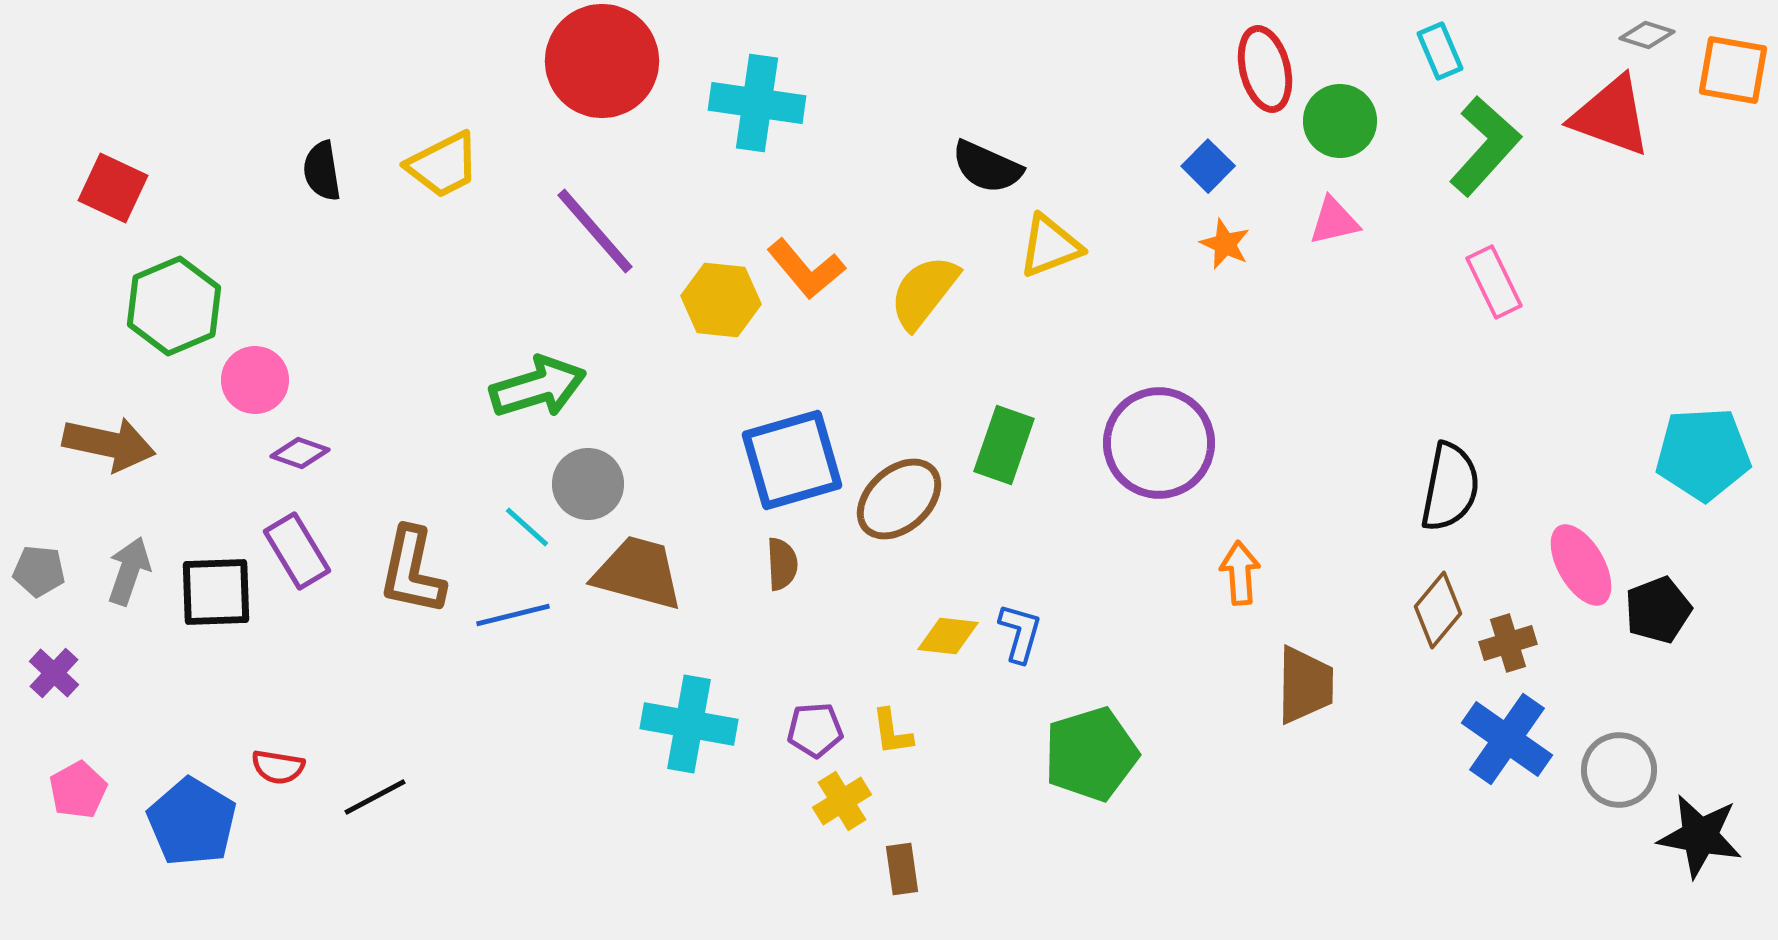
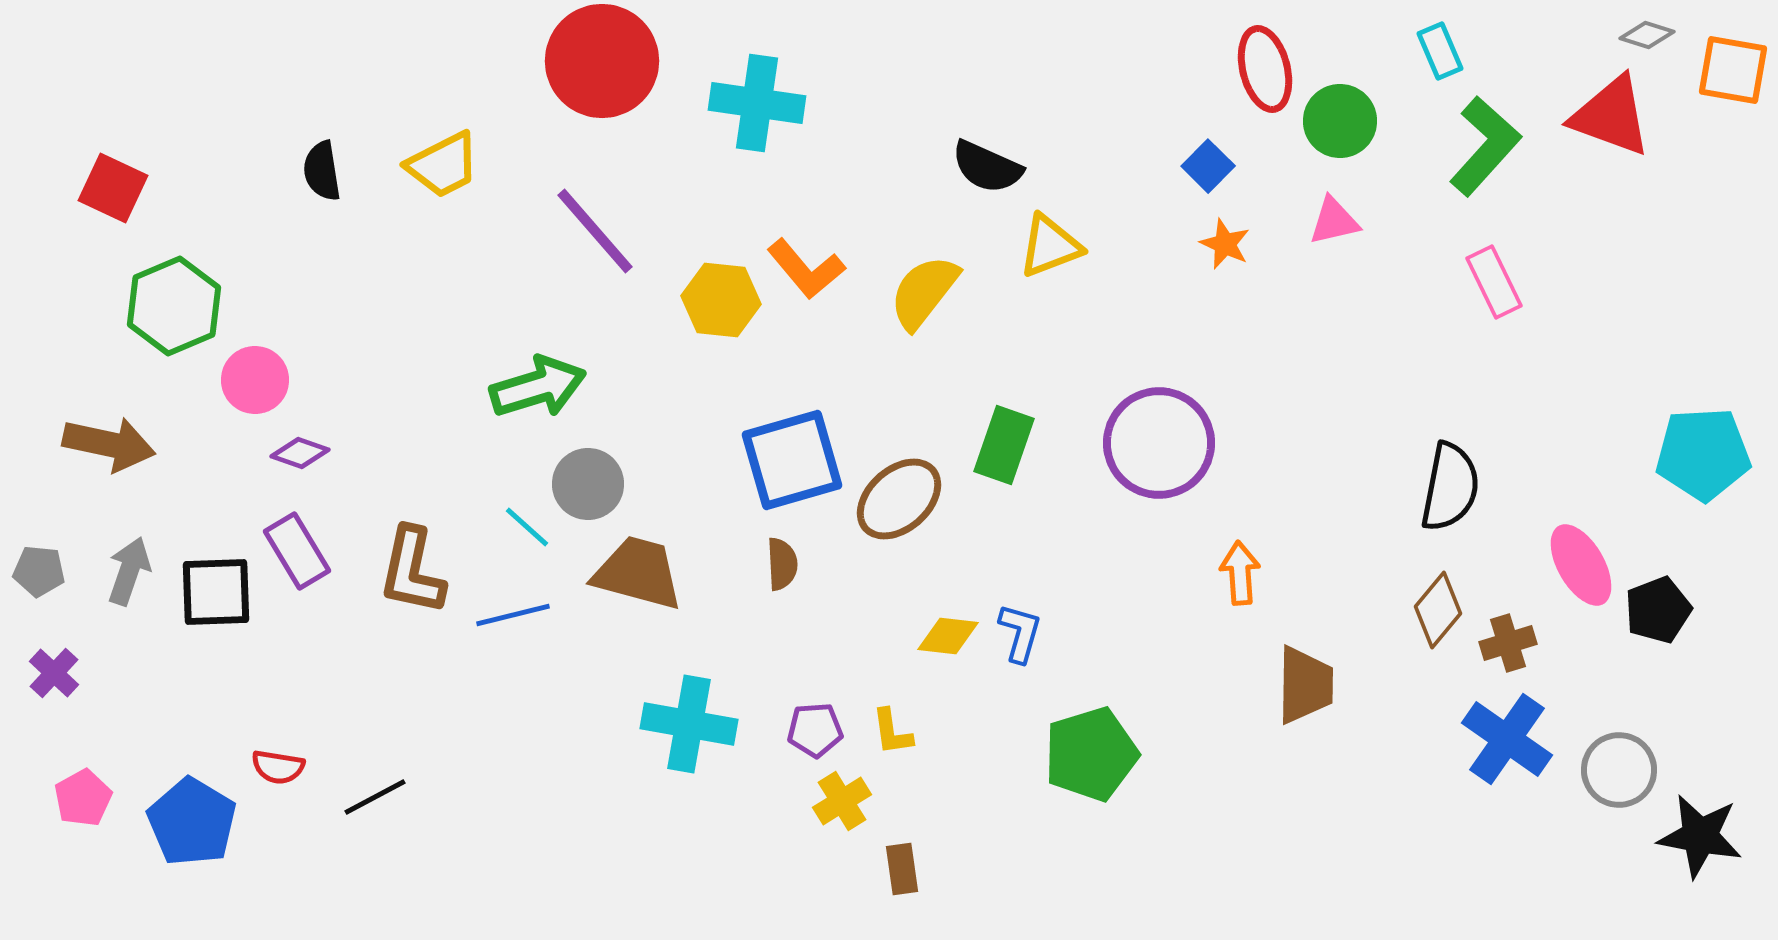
pink pentagon at (78, 790): moved 5 px right, 8 px down
